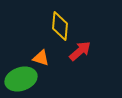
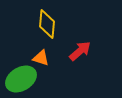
yellow diamond: moved 13 px left, 2 px up
green ellipse: rotated 12 degrees counterclockwise
